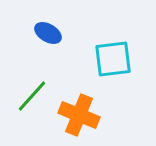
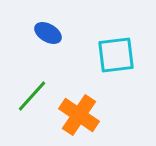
cyan square: moved 3 px right, 4 px up
orange cross: rotated 12 degrees clockwise
